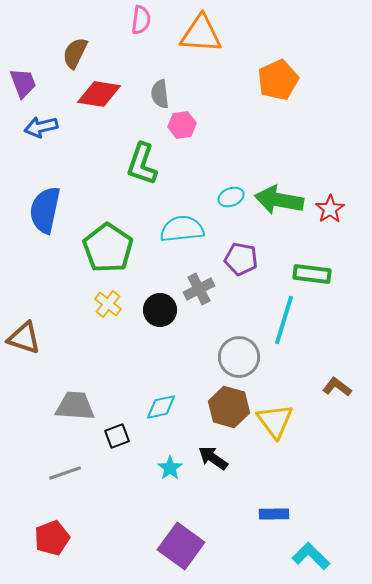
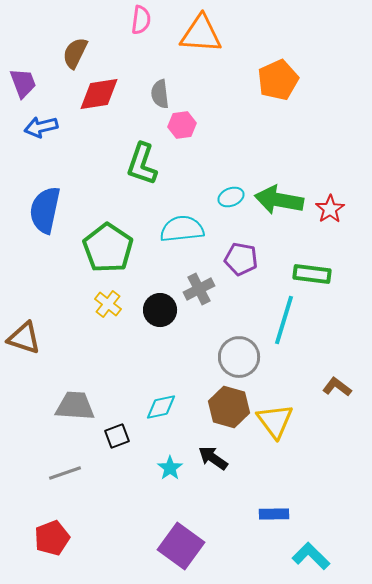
red diamond: rotated 18 degrees counterclockwise
